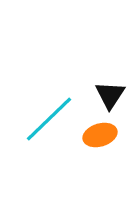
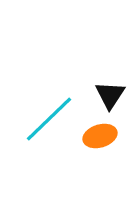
orange ellipse: moved 1 px down
